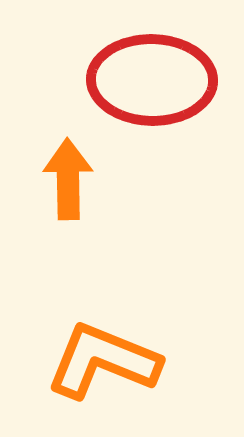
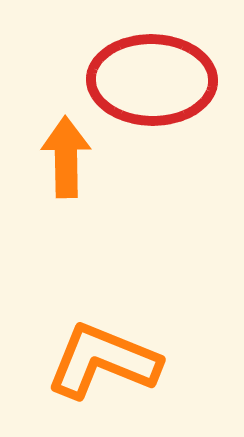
orange arrow: moved 2 px left, 22 px up
